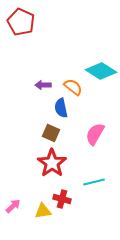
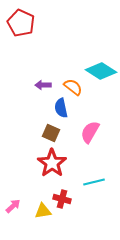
red pentagon: moved 1 px down
pink semicircle: moved 5 px left, 2 px up
